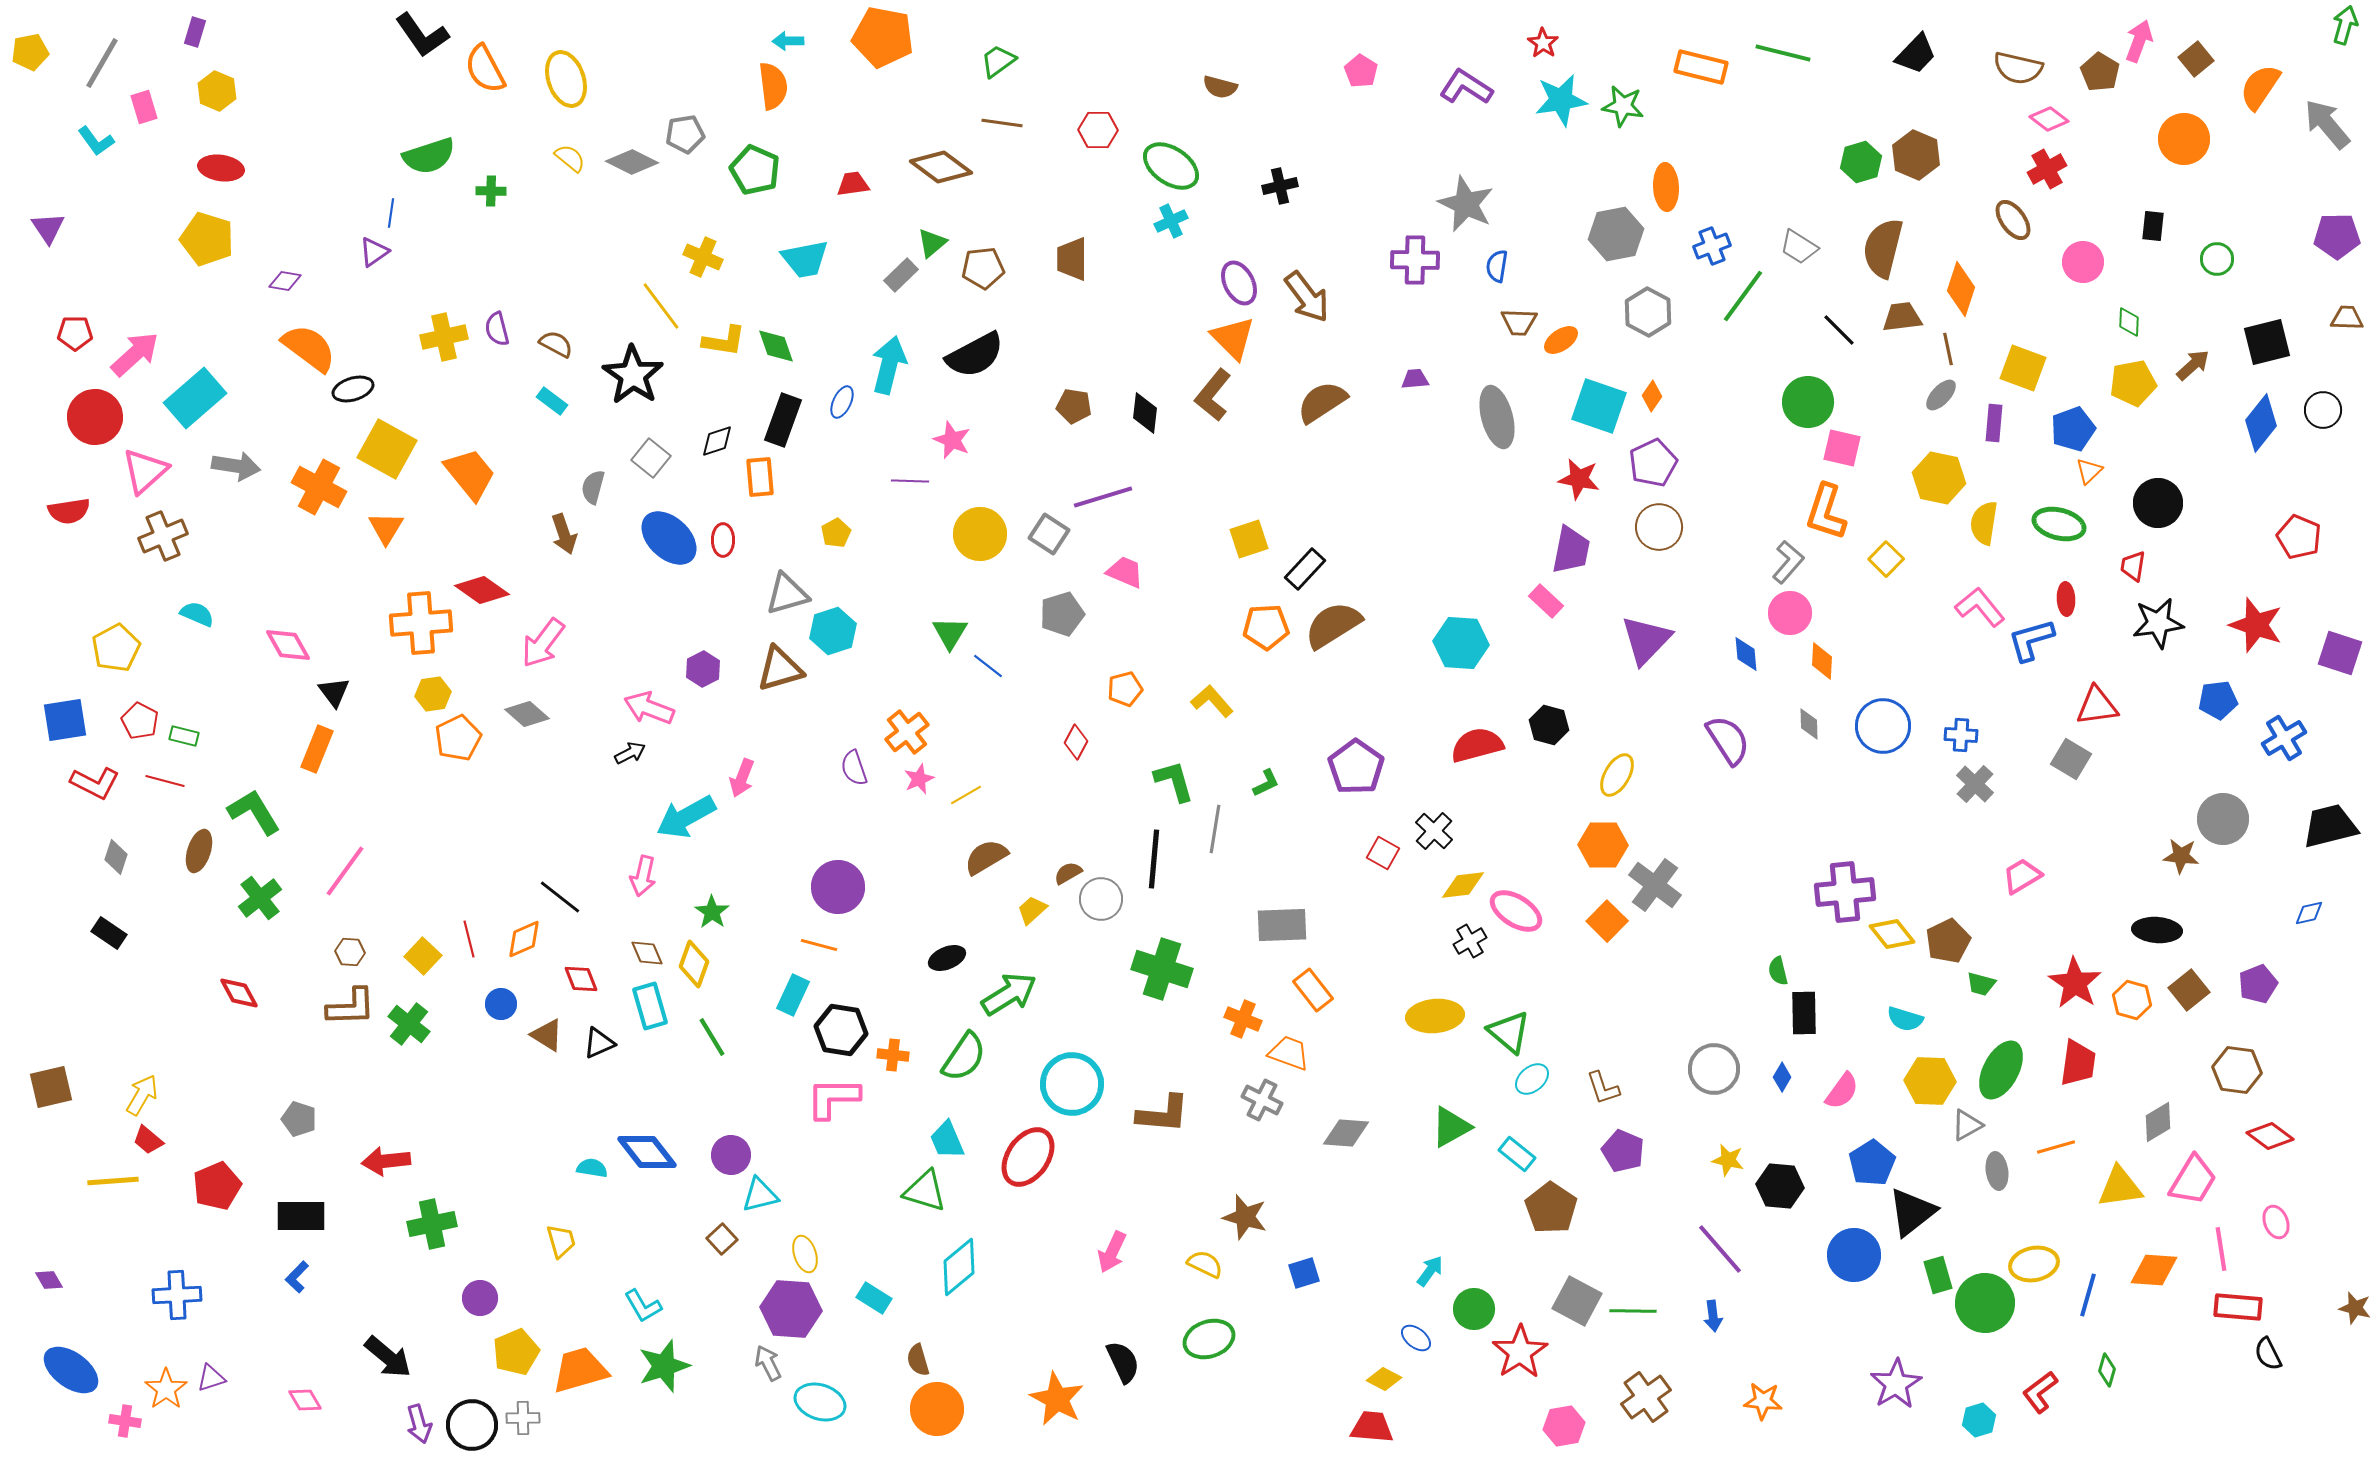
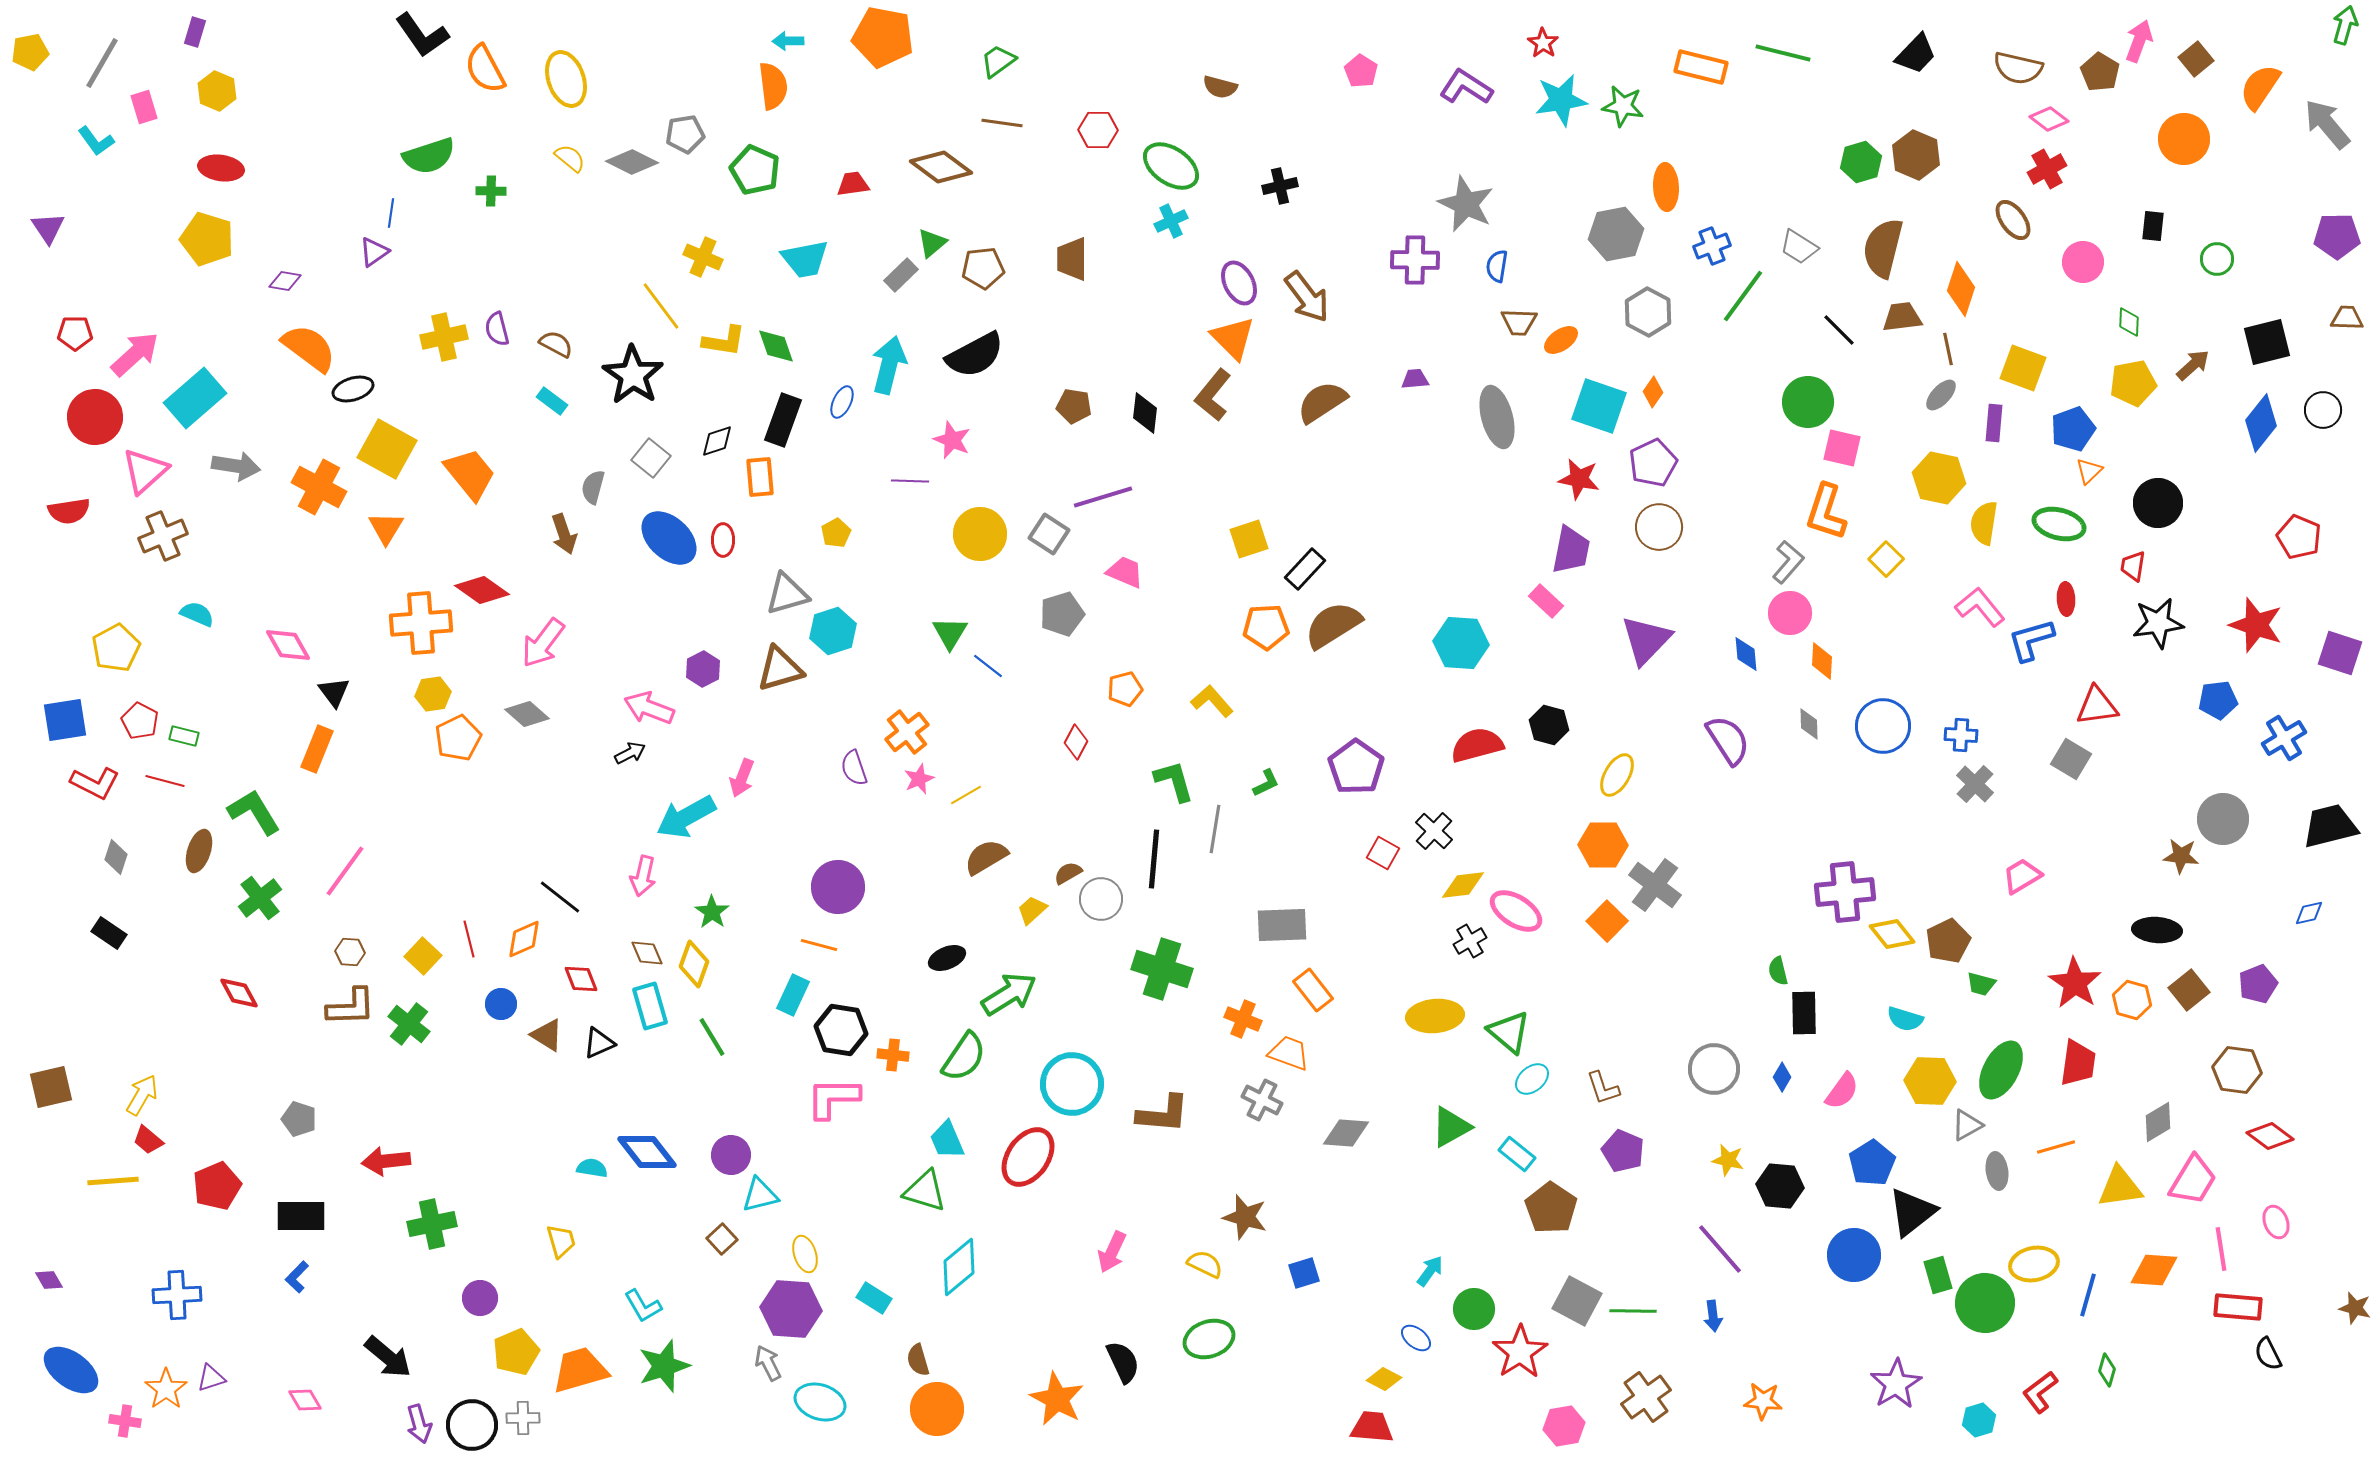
orange diamond at (1652, 396): moved 1 px right, 4 px up
